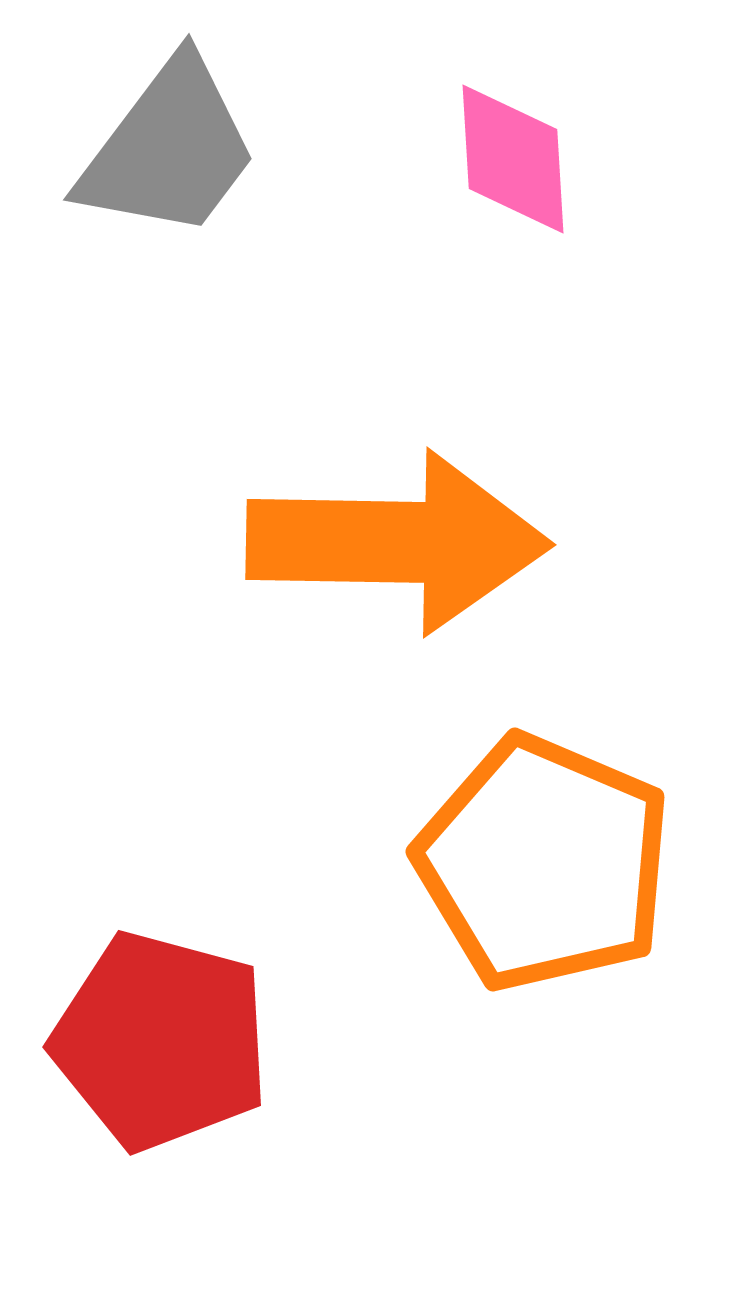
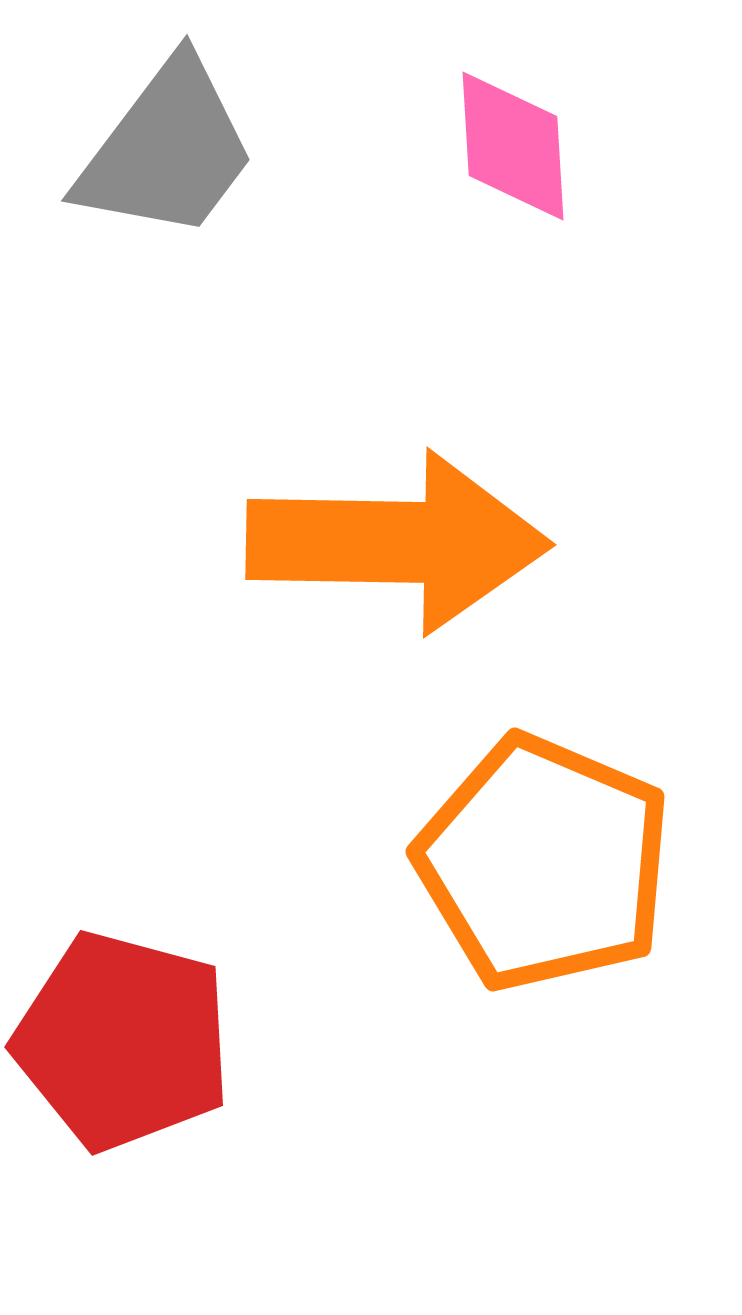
gray trapezoid: moved 2 px left, 1 px down
pink diamond: moved 13 px up
red pentagon: moved 38 px left
